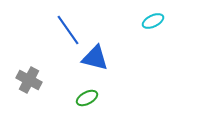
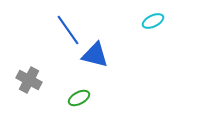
blue triangle: moved 3 px up
green ellipse: moved 8 px left
